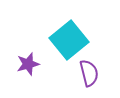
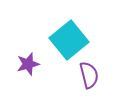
purple semicircle: moved 2 px down
